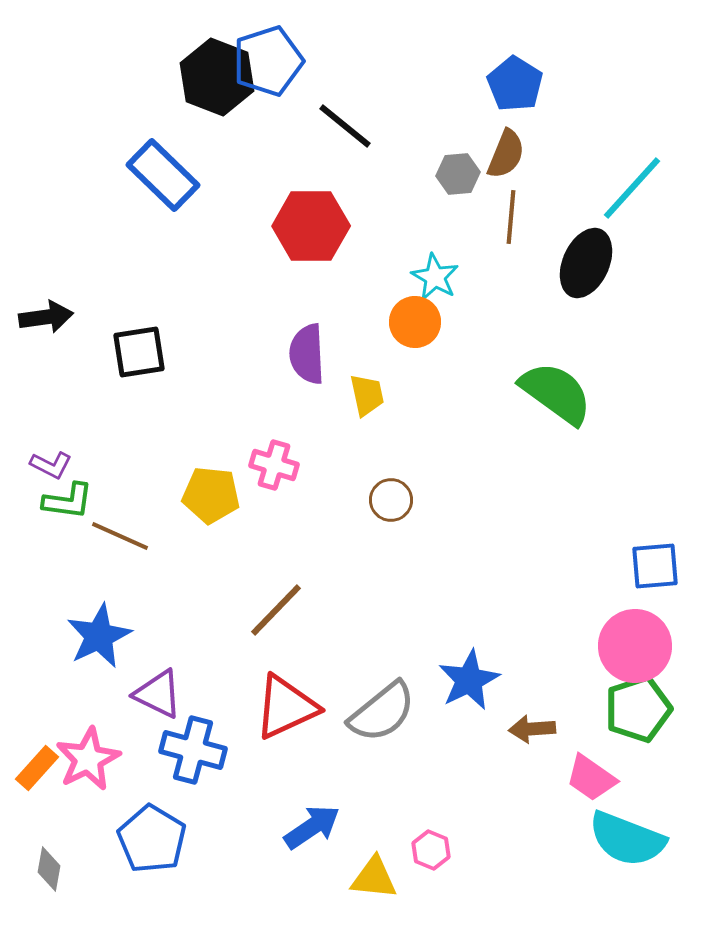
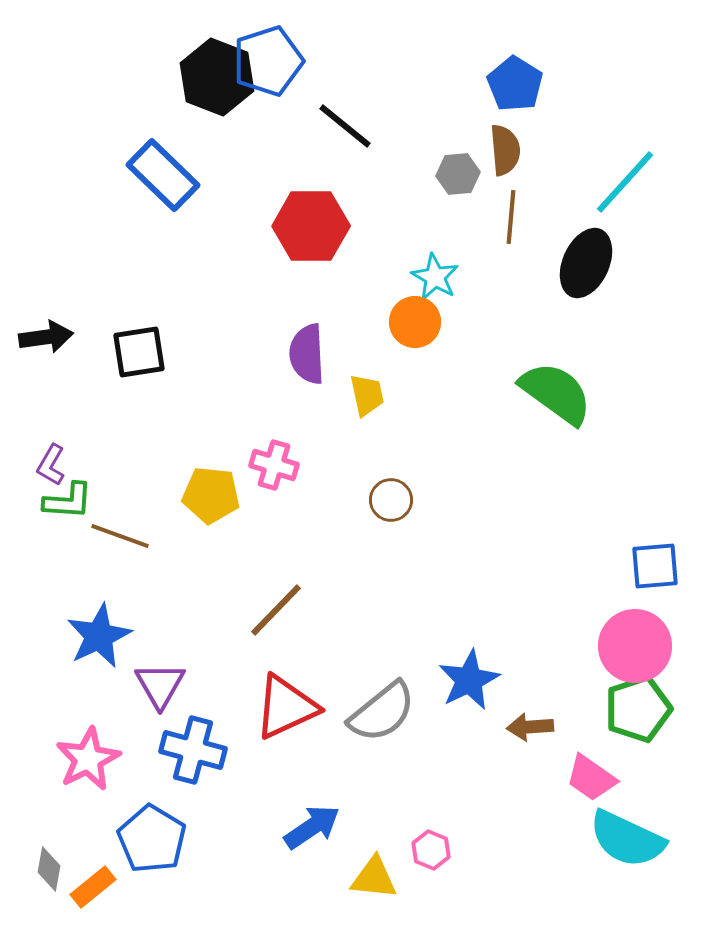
brown semicircle at (506, 154): moved 1 px left, 4 px up; rotated 27 degrees counterclockwise
cyan line at (632, 188): moved 7 px left, 6 px up
black arrow at (46, 317): moved 20 px down
purple L-shape at (51, 465): rotated 93 degrees clockwise
green L-shape at (68, 501): rotated 4 degrees counterclockwise
brown line at (120, 536): rotated 4 degrees counterclockwise
purple triangle at (158, 694): moved 2 px right, 9 px up; rotated 34 degrees clockwise
brown arrow at (532, 729): moved 2 px left, 2 px up
orange rectangle at (37, 768): moved 56 px right, 119 px down; rotated 9 degrees clockwise
cyan semicircle at (627, 839): rotated 4 degrees clockwise
